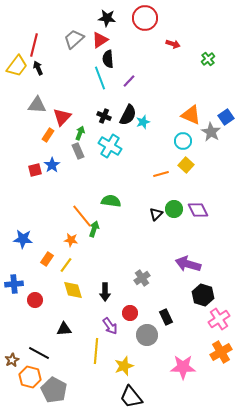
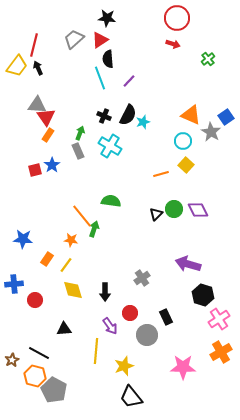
red circle at (145, 18): moved 32 px right
red triangle at (62, 117): moved 16 px left; rotated 18 degrees counterclockwise
orange hexagon at (30, 377): moved 5 px right, 1 px up
